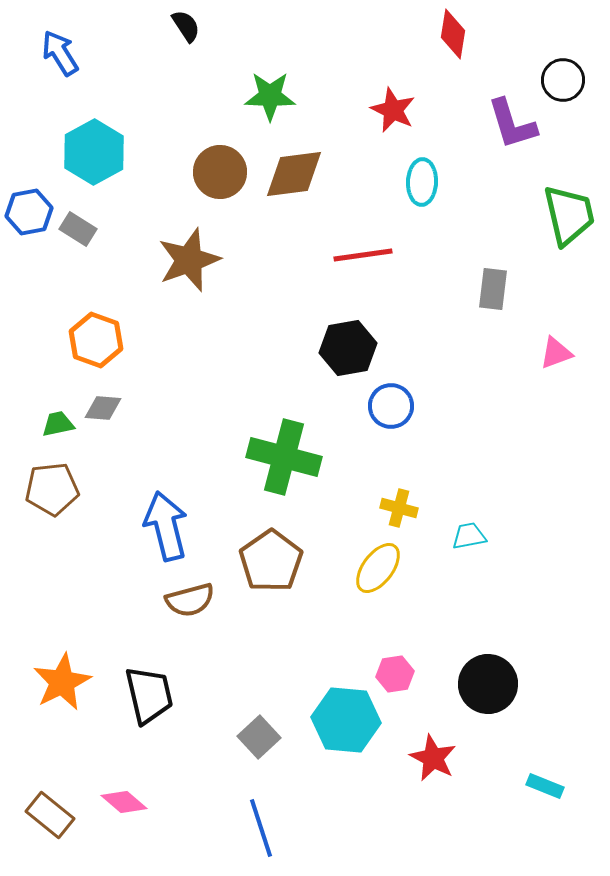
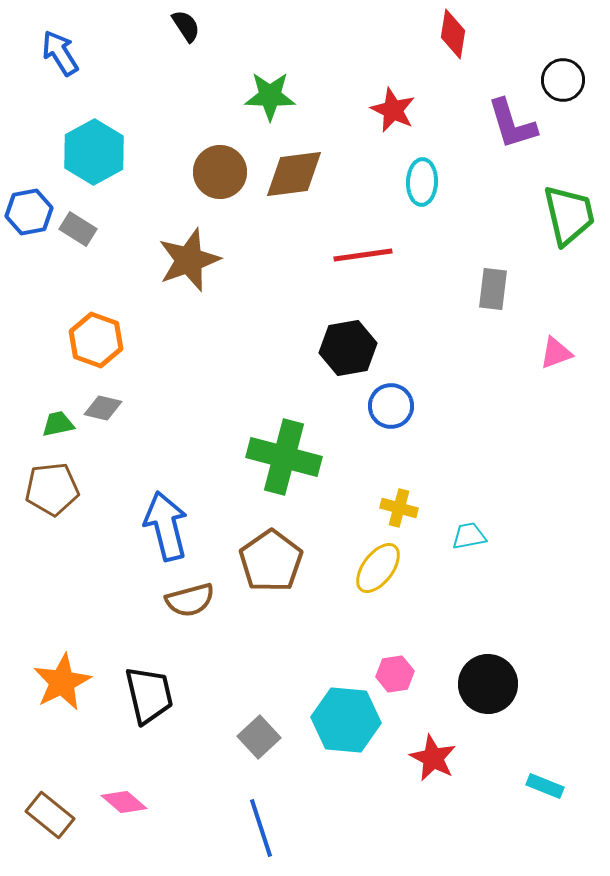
gray diamond at (103, 408): rotated 9 degrees clockwise
